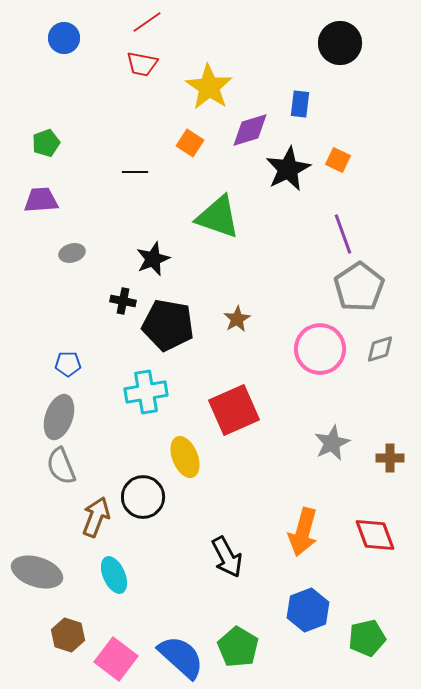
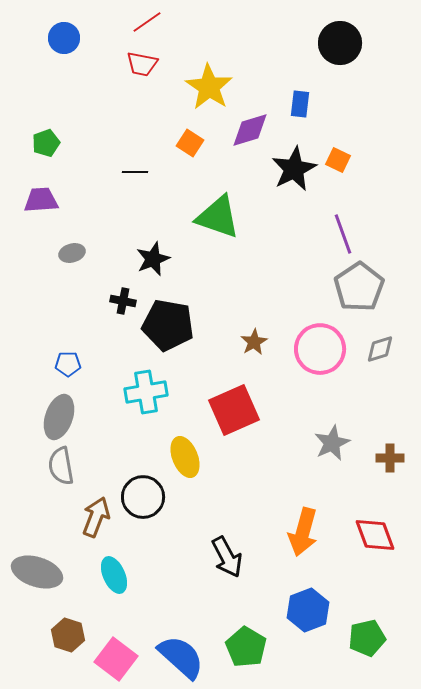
black star at (288, 169): moved 6 px right
brown star at (237, 319): moved 17 px right, 23 px down
gray semicircle at (61, 466): rotated 12 degrees clockwise
green pentagon at (238, 647): moved 8 px right
